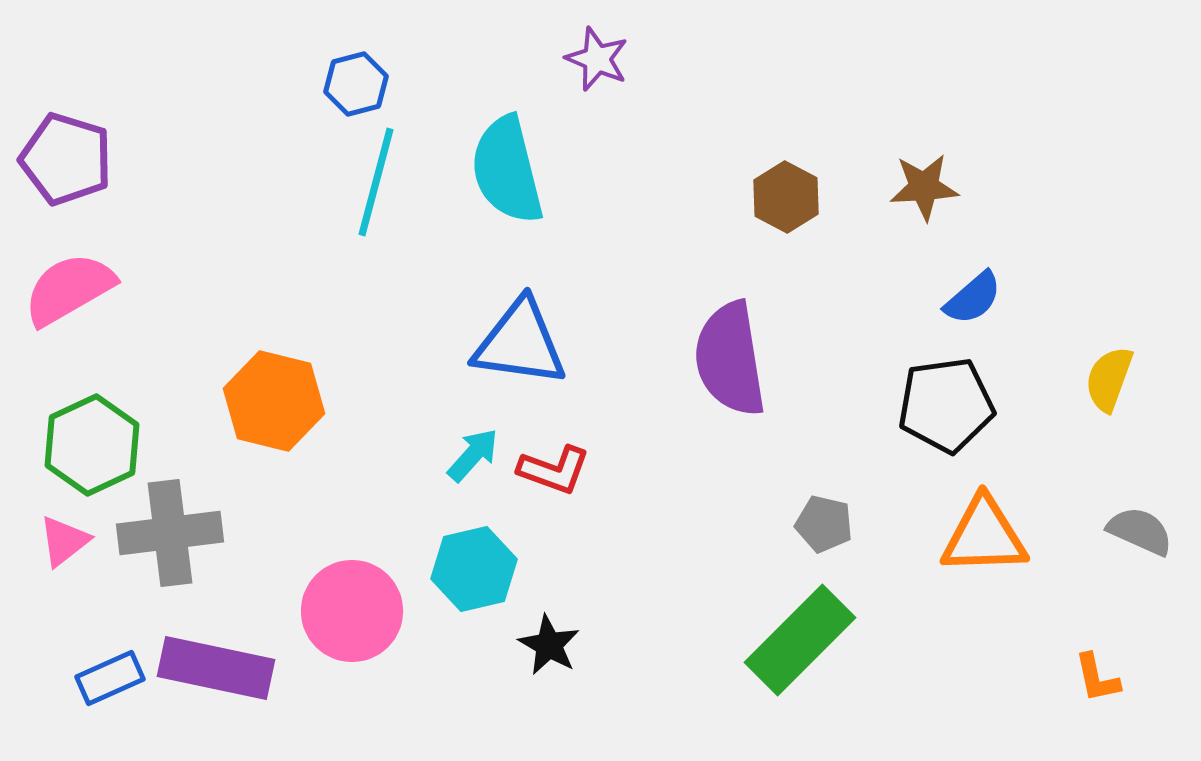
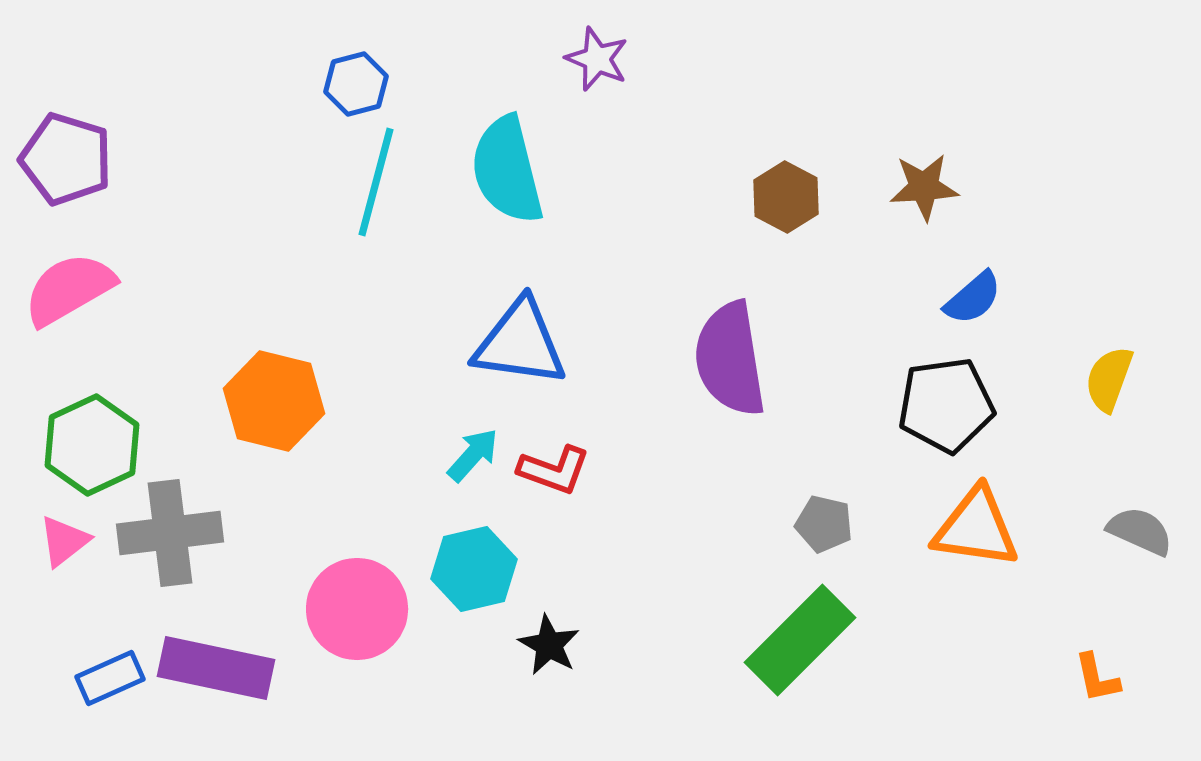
orange triangle: moved 8 px left, 8 px up; rotated 10 degrees clockwise
pink circle: moved 5 px right, 2 px up
